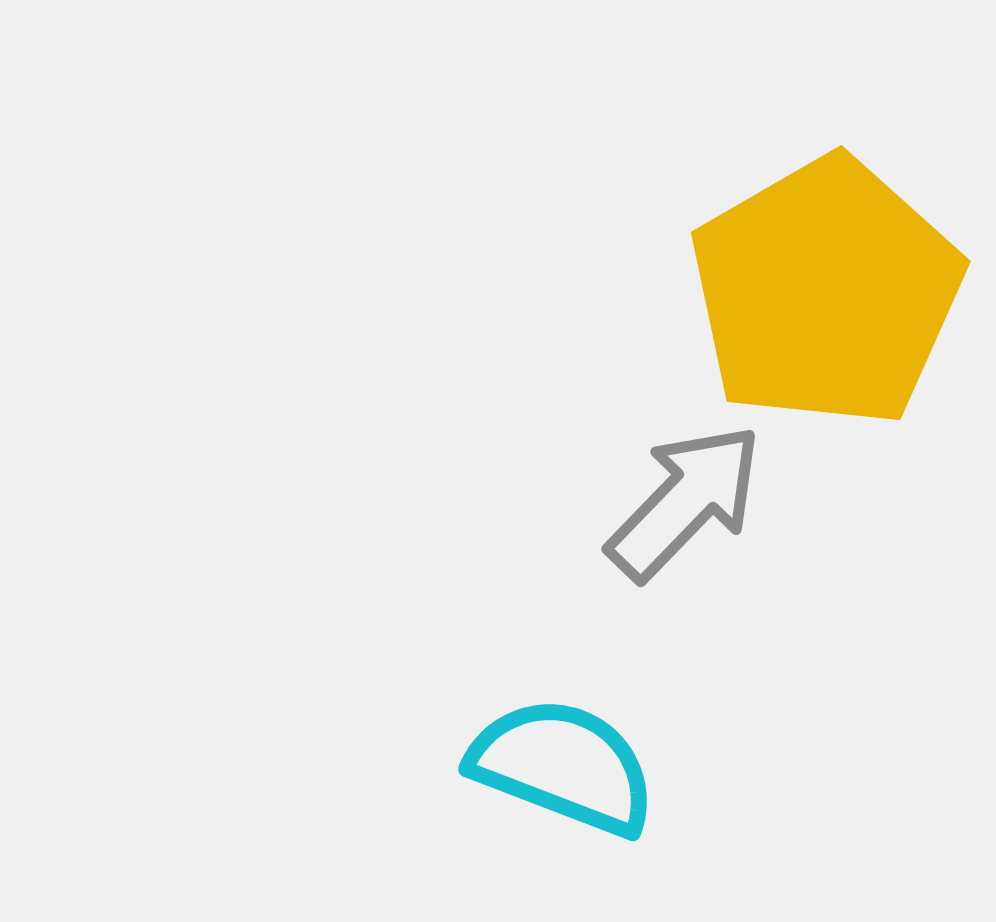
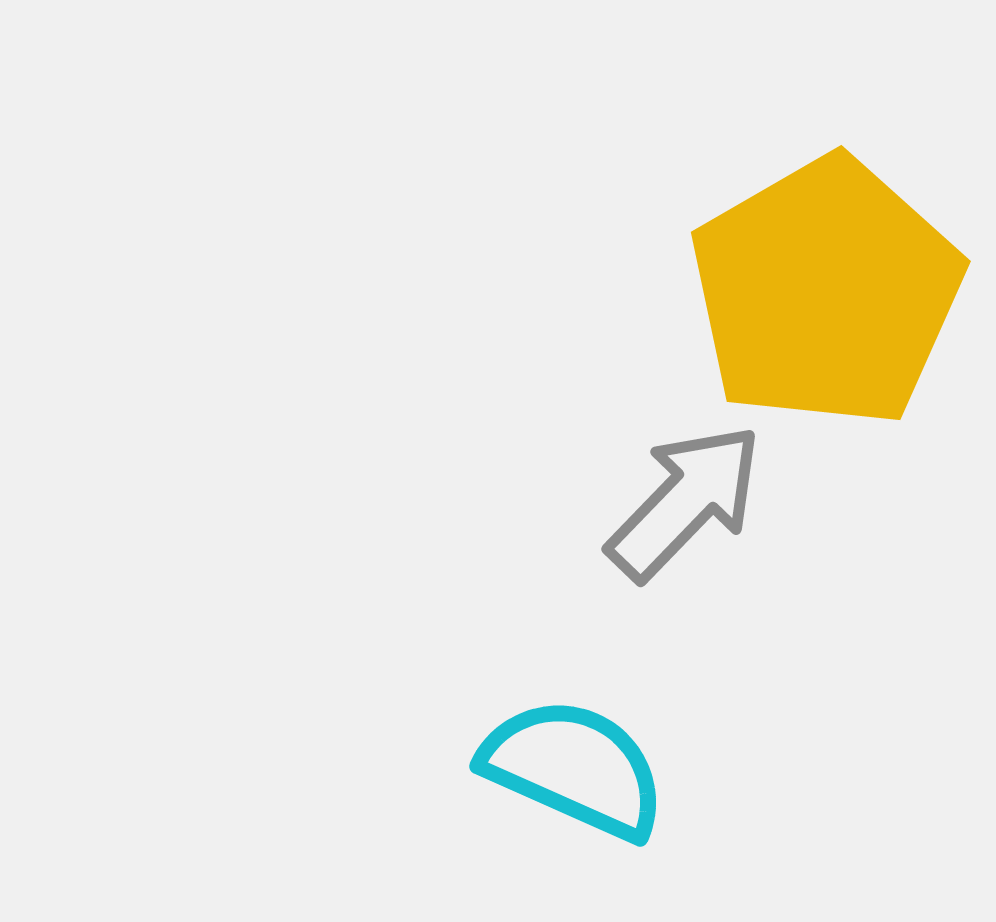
cyan semicircle: moved 11 px right, 2 px down; rotated 3 degrees clockwise
